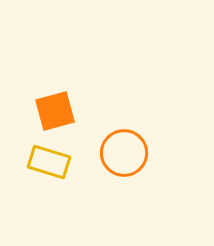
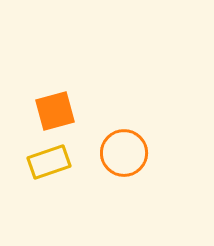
yellow rectangle: rotated 36 degrees counterclockwise
